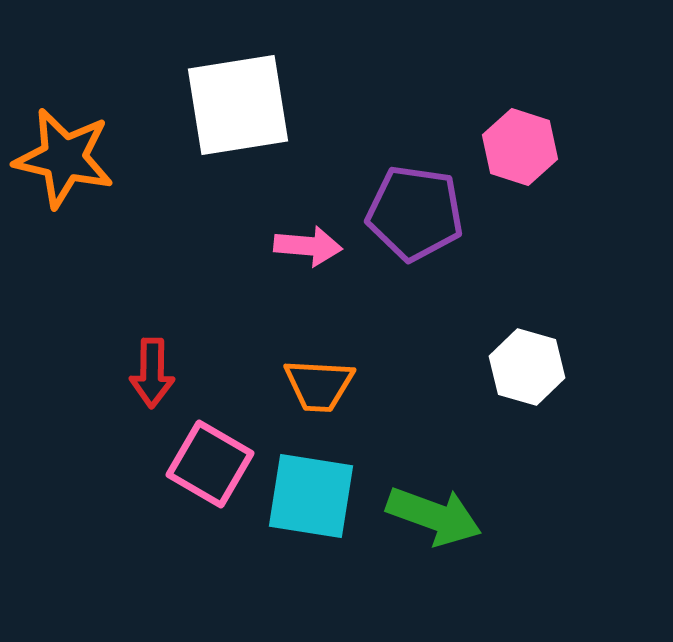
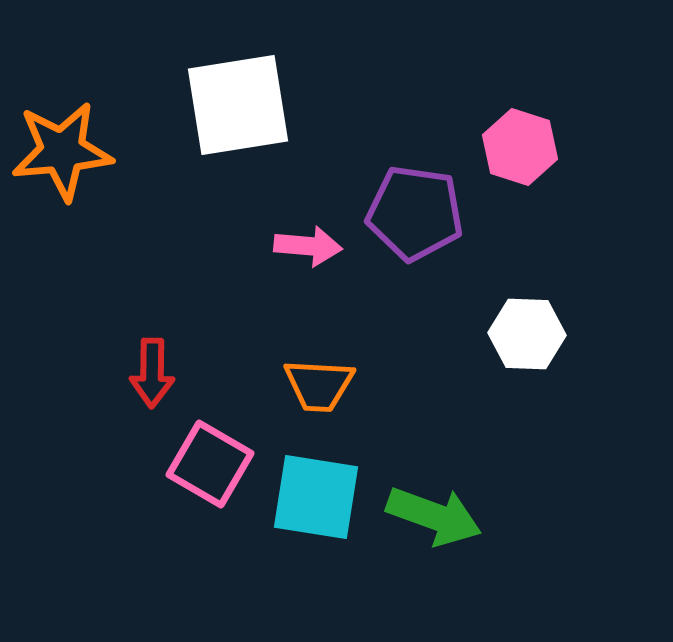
orange star: moved 2 px left, 7 px up; rotated 18 degrees counterclockwise
white hexagon: moved 33 px up; rotated 14 degrees counterclockwise
cyan square: moved 5 px right, 1 px down
